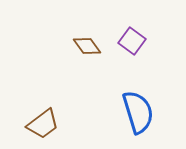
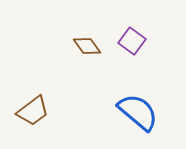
blue semicircle: rotated 33 degrees counterclockwise
brown trapezoid: moved 10 px left, 13 px up
